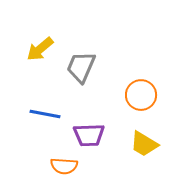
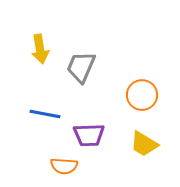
yellow arrow: rotated 60 degrees counterclockwise
orange circle: moved 1 px right
